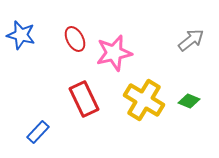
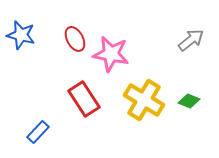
pink star: moved 3 px left, 1 px down; rotated 24 degrees clockwise
red rectangle: rotated 8 degrees counterclockwise
